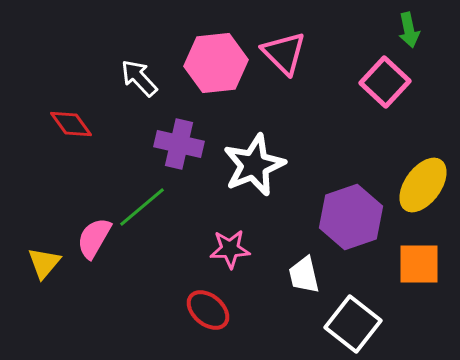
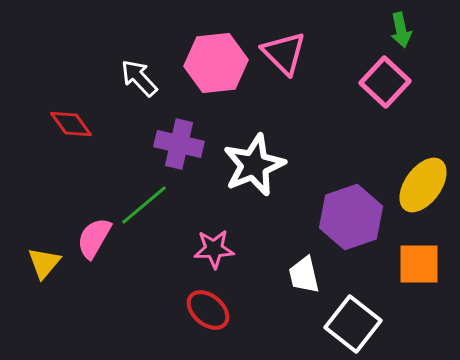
green arrow: moved 8 px left
green line: moved 2 px right, 2 px up
pink star: moved 16 px left
